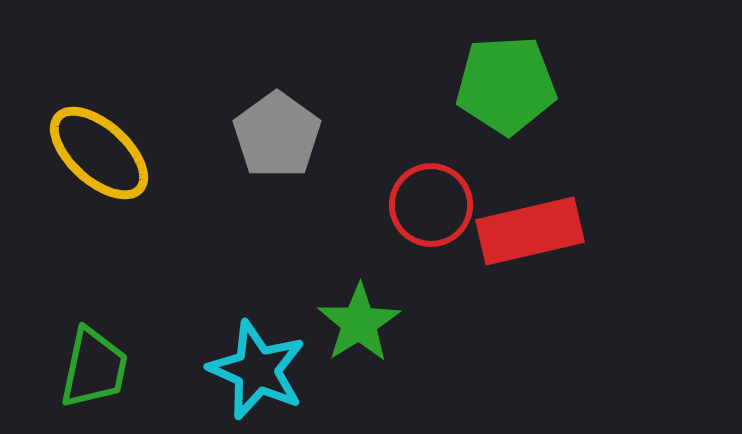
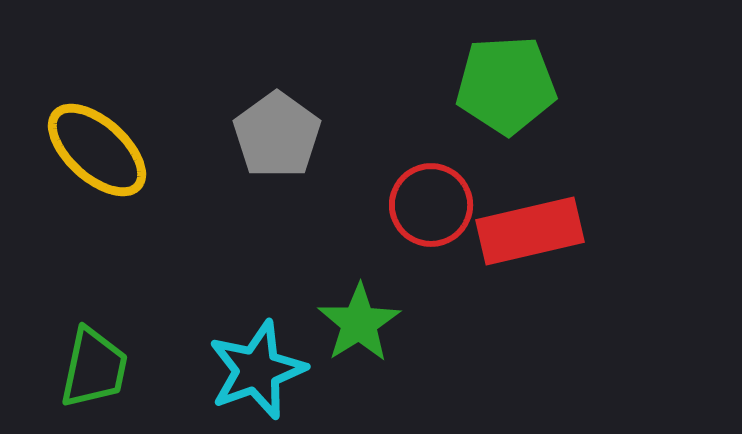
yellow ellipse: moved 2 px left, 3 px up
cyan star: rotated 28 degrees clockwise
